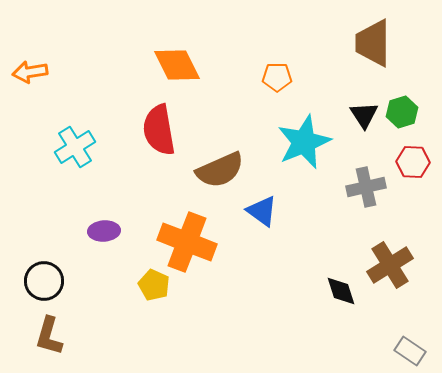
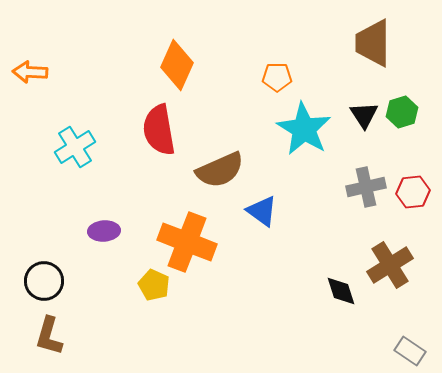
orange diamond: rotated 51 degrees clockwise
orange arrow: rotated 12 degrees clockwise
cyan star: moved 13 px up; rotated 18 degrees counterclockwise
red hexagon: moved 30 px down; rotated 8 degrees counterclockwise
